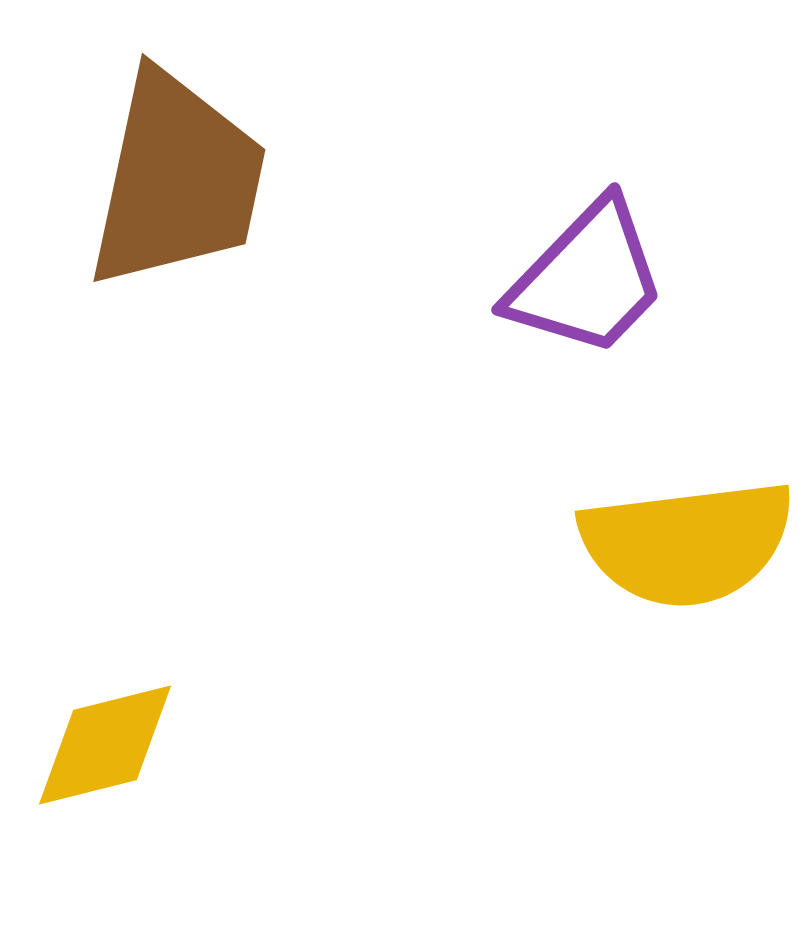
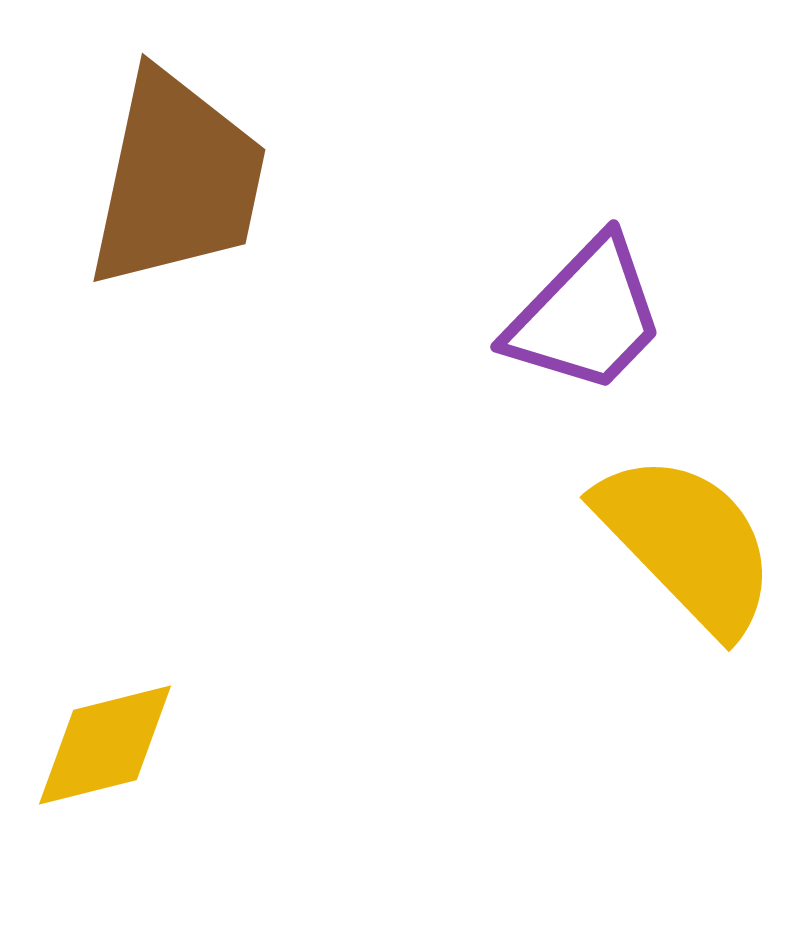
purple trapezoid: moved 1 px left, 37 px down
yellow semicircle: rotated 127 degrees counterclockwise
